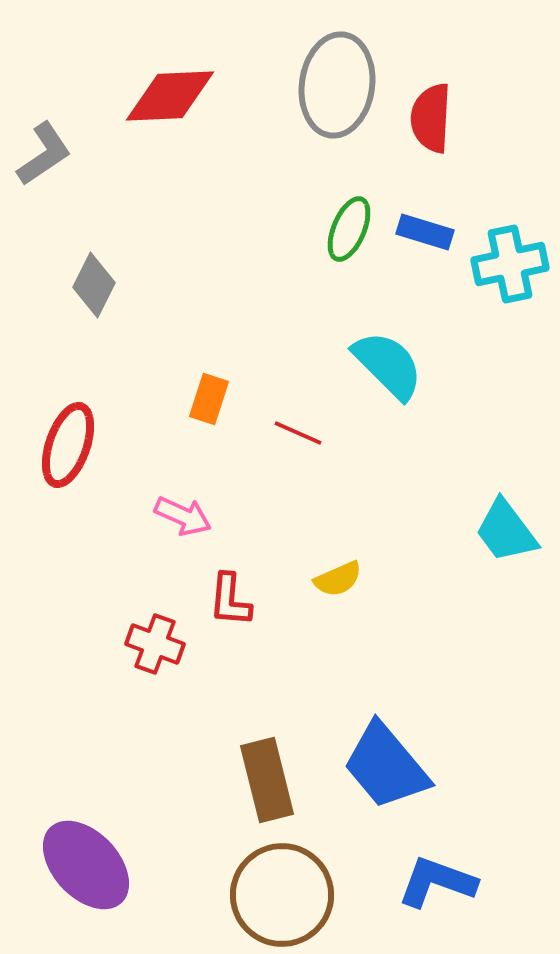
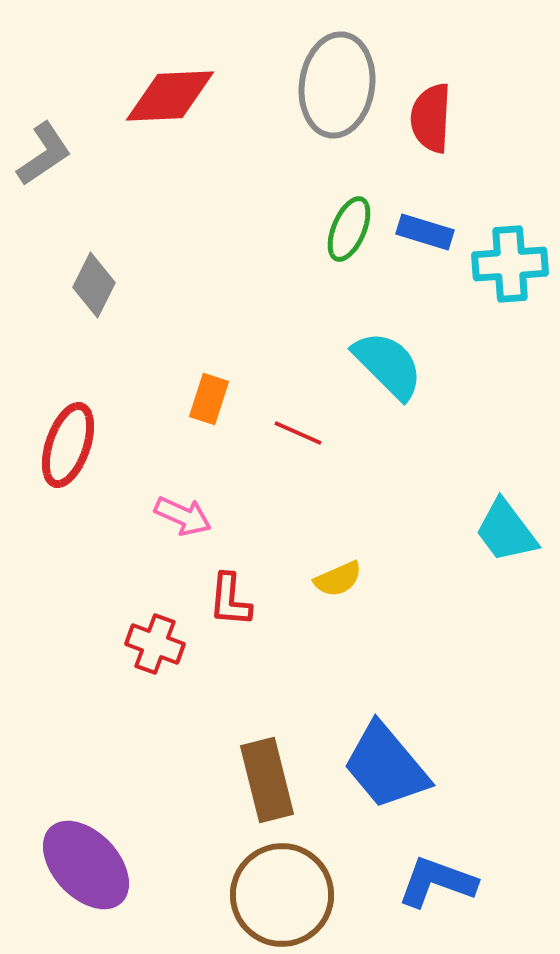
cyan cross: rotated 8 degrees clockwise
